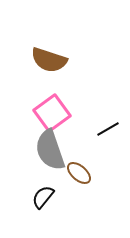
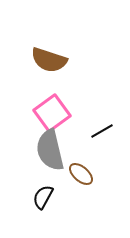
black line: moved 6 px left, 2 px down
gray semicircle: rotated 6 degrees clockwise
brown ellipse: moved 2 px right, 1 px down
black semicircle: rotated 10 degrees counterclockwise
